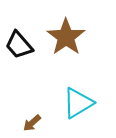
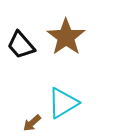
black trapezoid: moved 2 px right
cyan triangle: moved 15 px left
